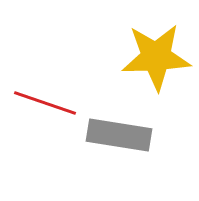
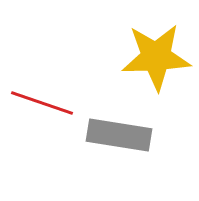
red line: moved 3 px left
